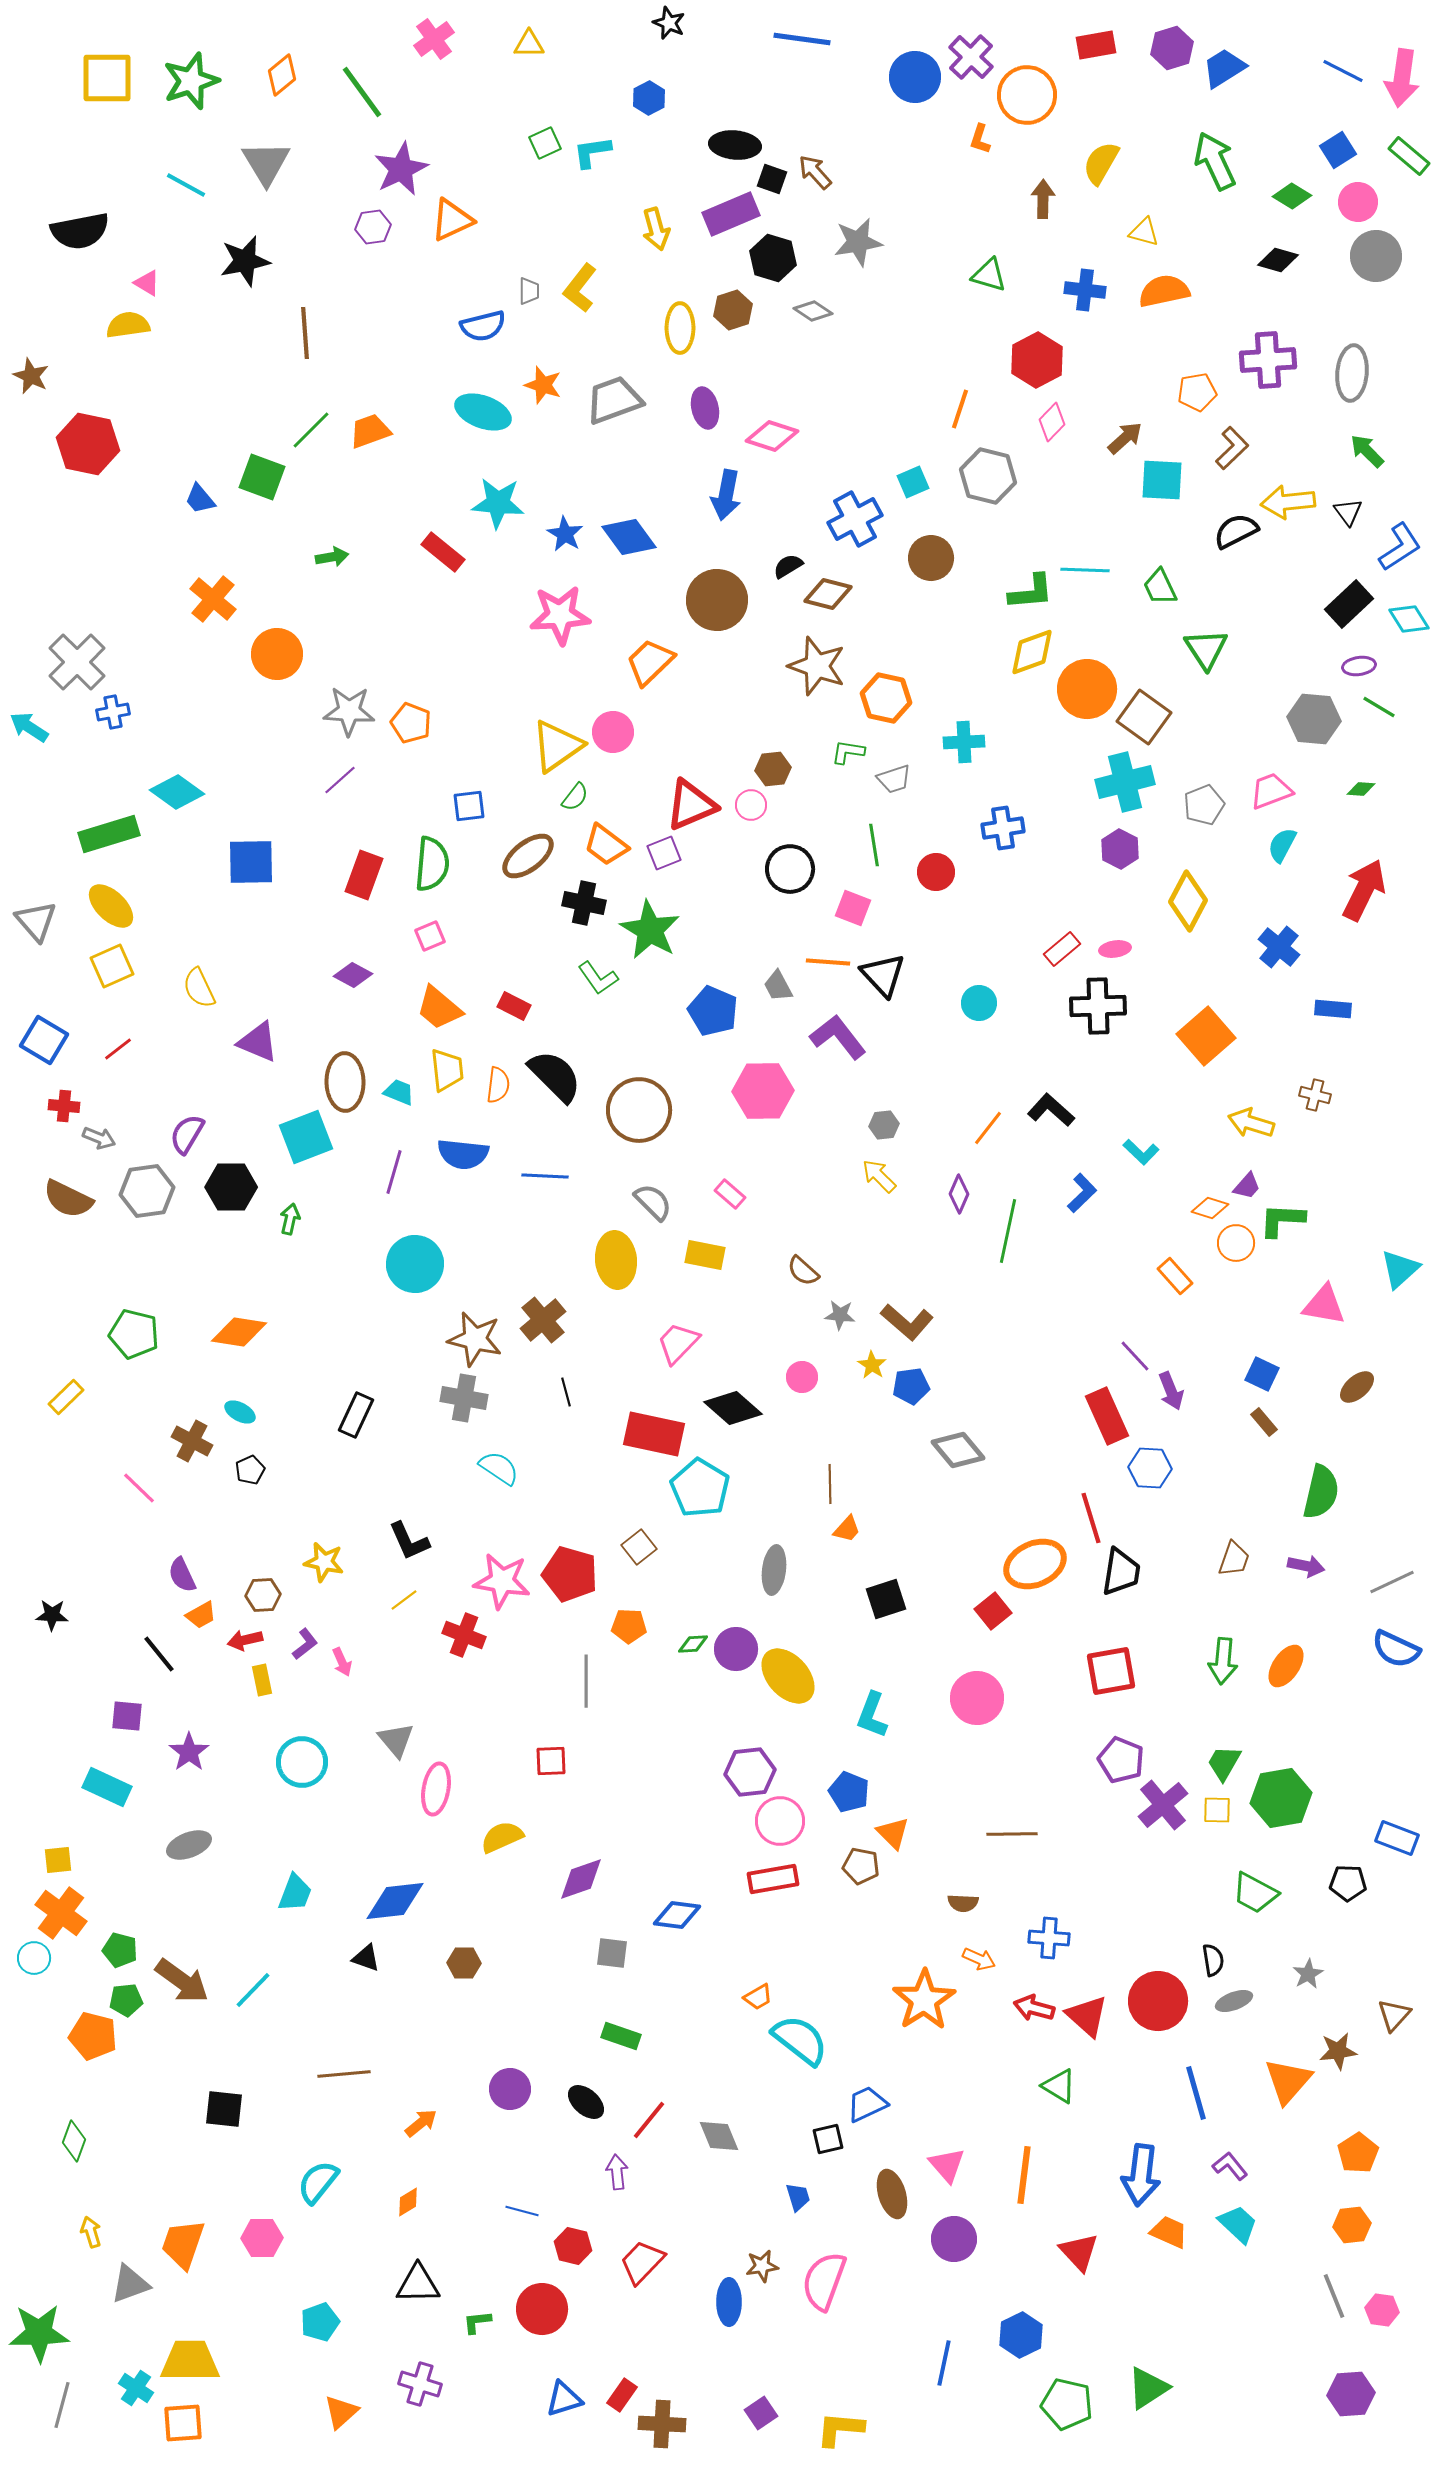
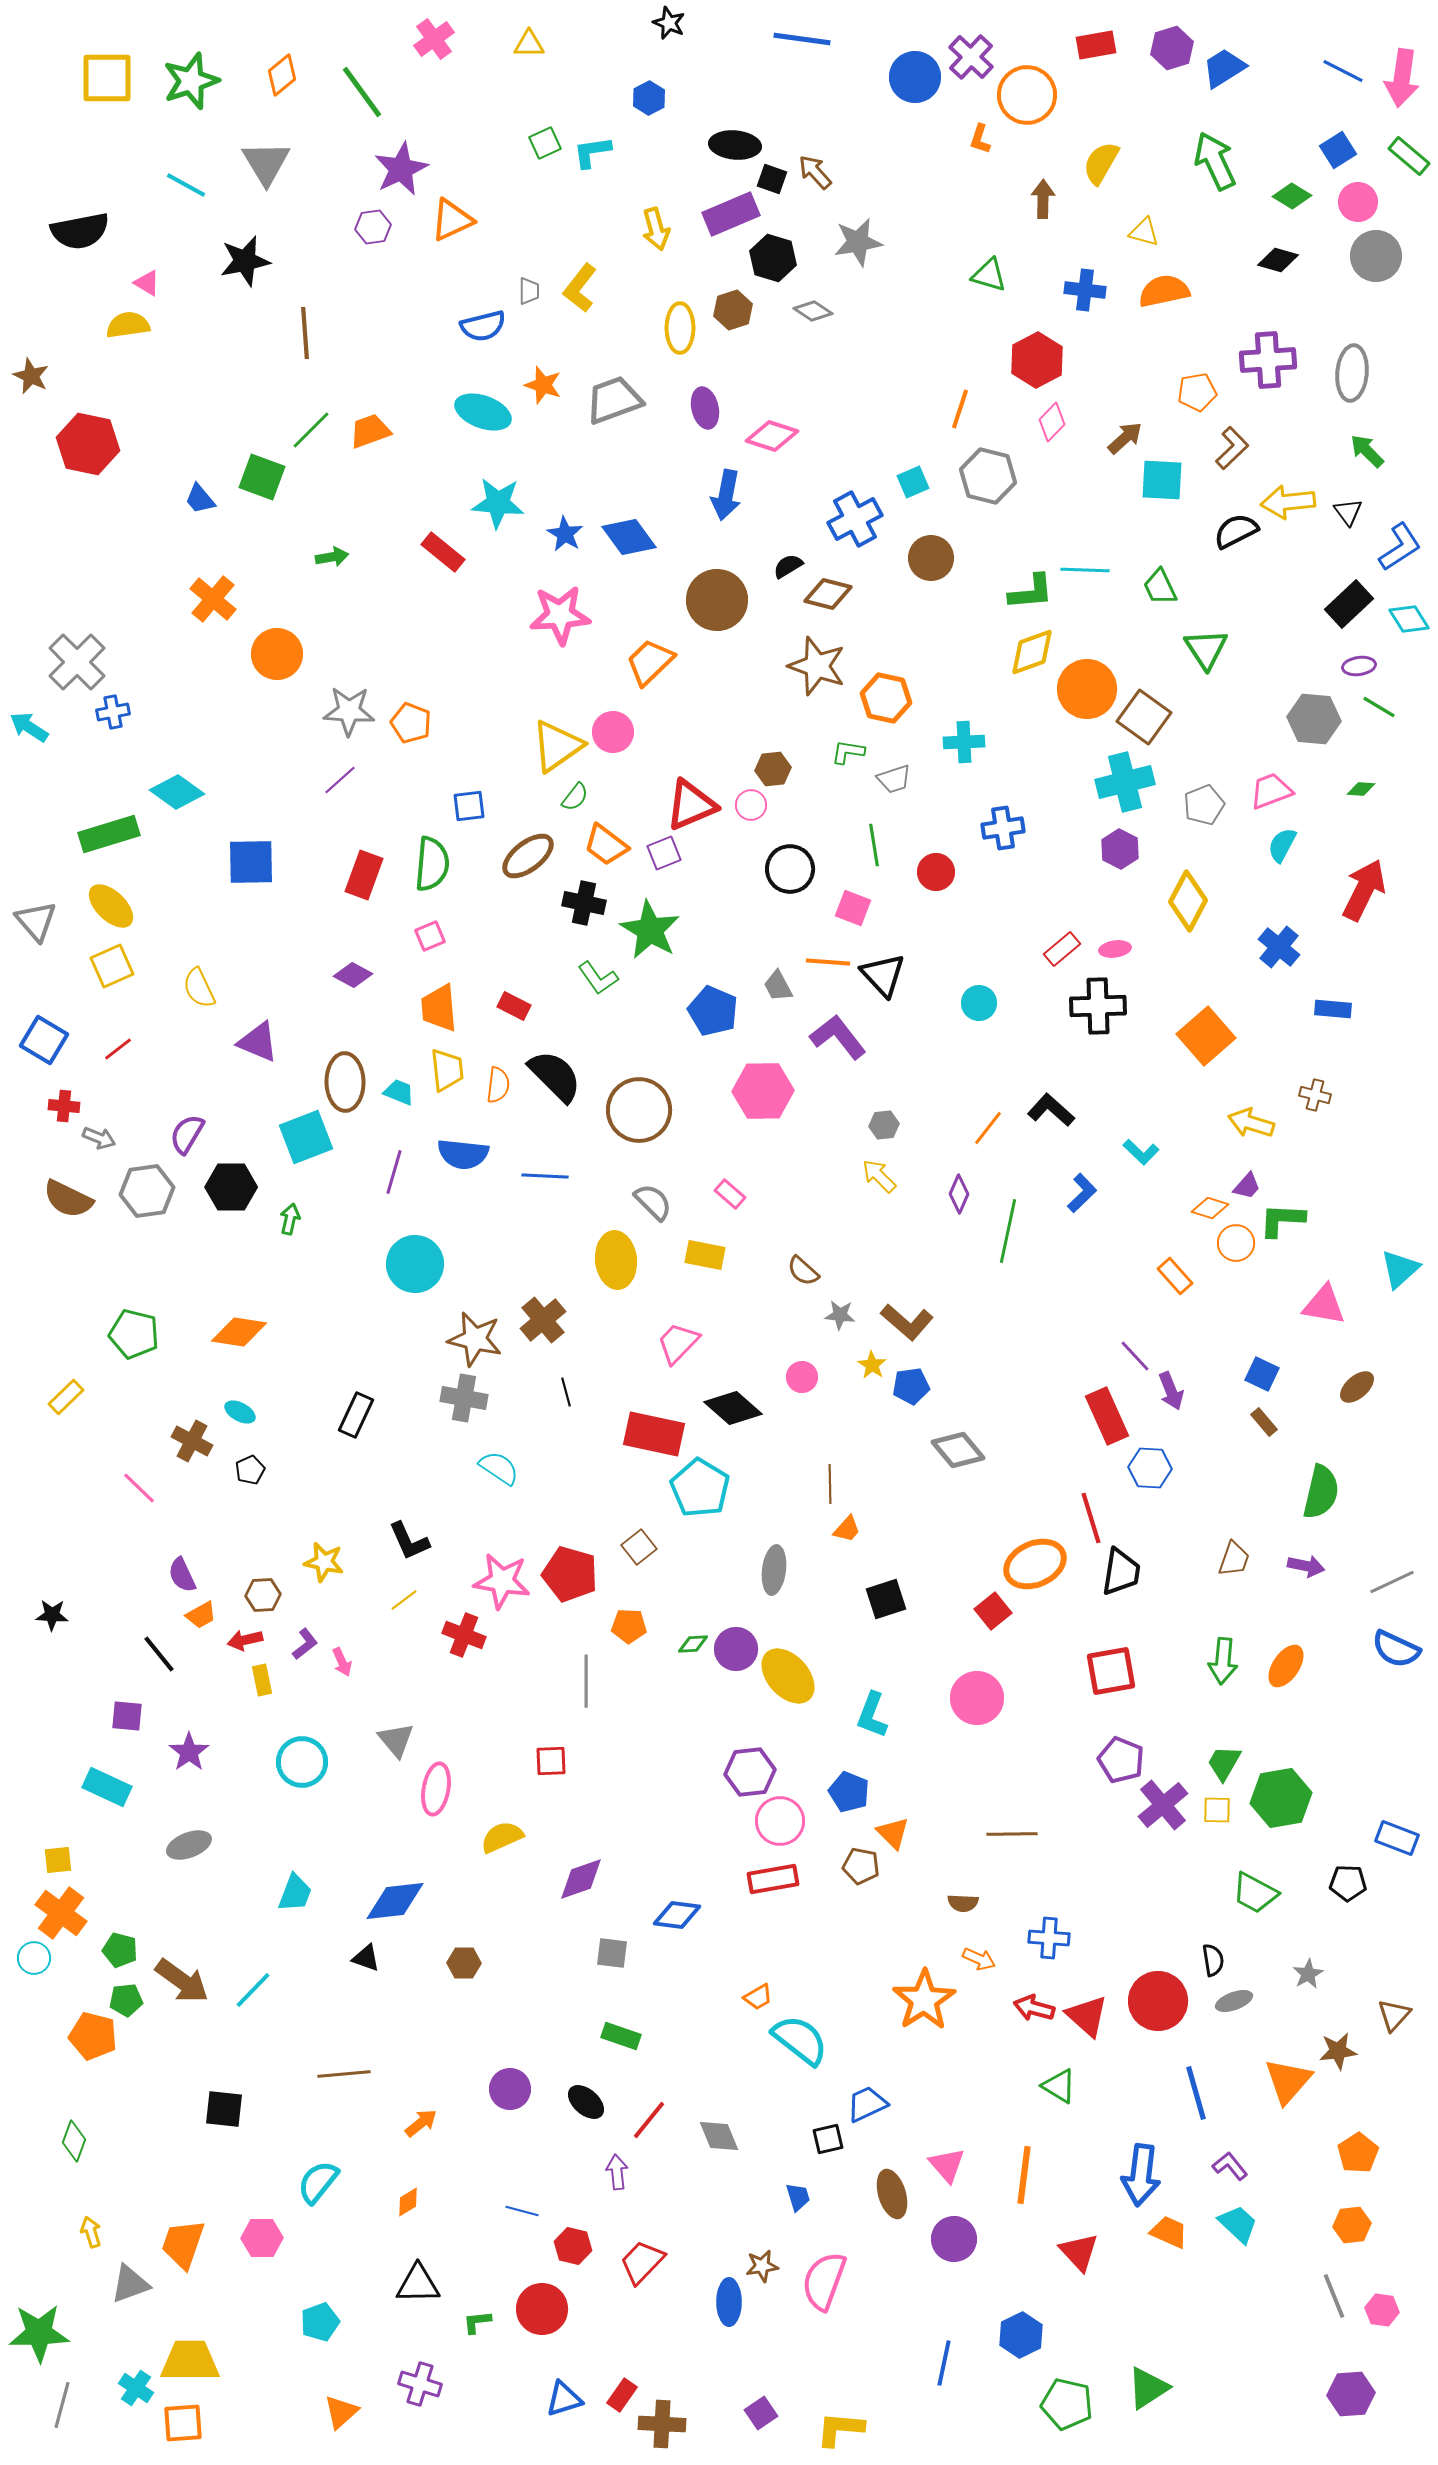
orange trapezoid at (439, 1008): rotated 45 degrees clockwise
